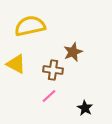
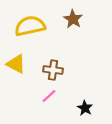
brown star: moved 33 px up; rotated 18 degrees counterclockwise
